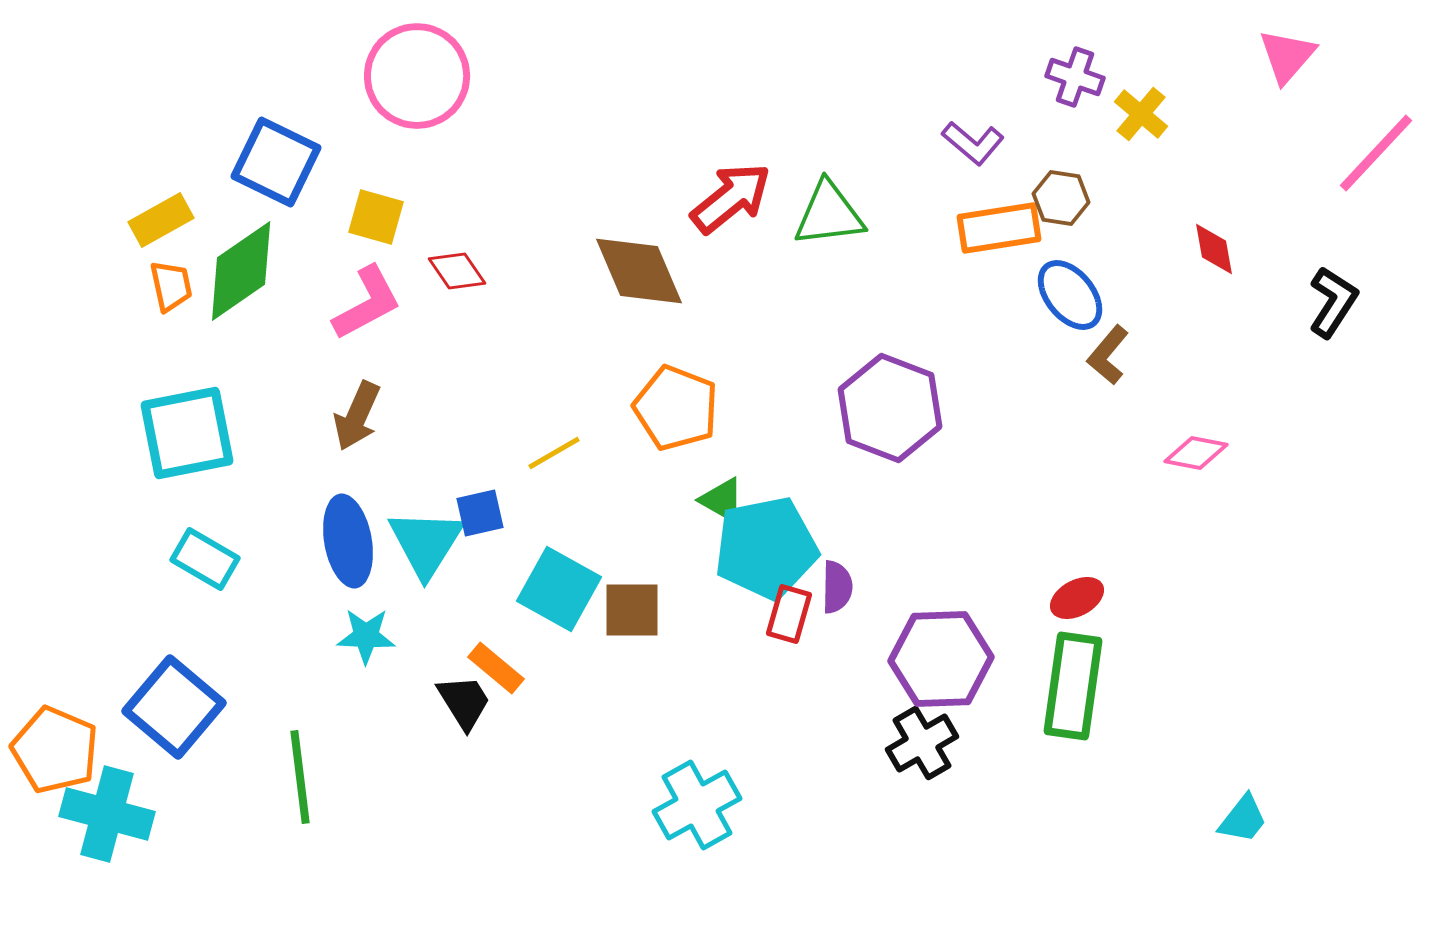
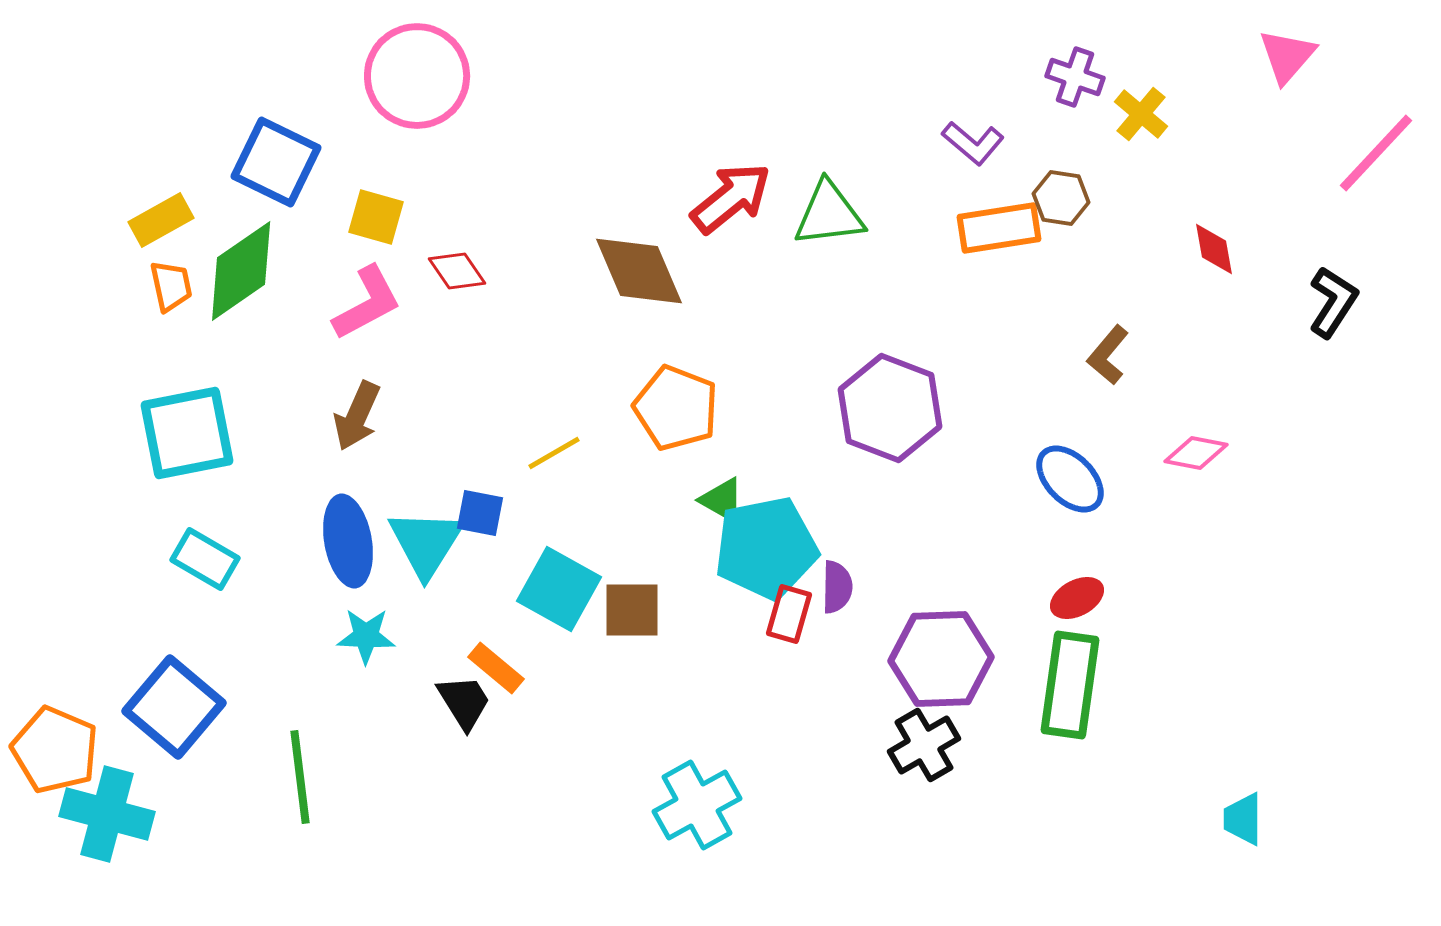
blue ellipse at (1070, 295): moved 184 px down; rotated 6 degrees counterclockwise
blue square at (480, 513): rotated 24 degrees clockwise
green rectangle at (1073, 686): moved 3 px left, 1 px up
black cross at (922, 743): moved 2 px right, 2 px down
cyan trapezoid at (1243, 819): rotated 142 degrees clockwise
